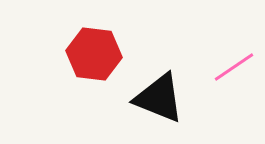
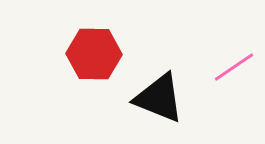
red hexagon: rotated 6 degrees counterclockwise
